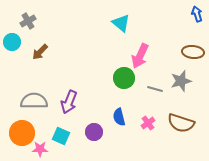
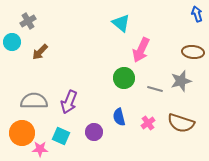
pink arrow: moved 1 px right, 6 px up
